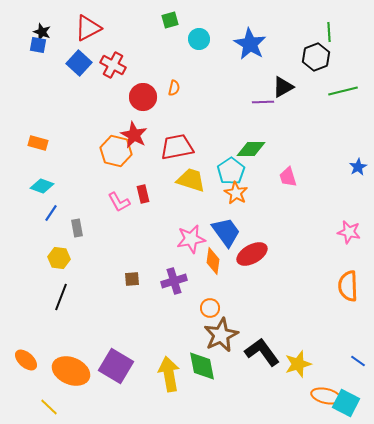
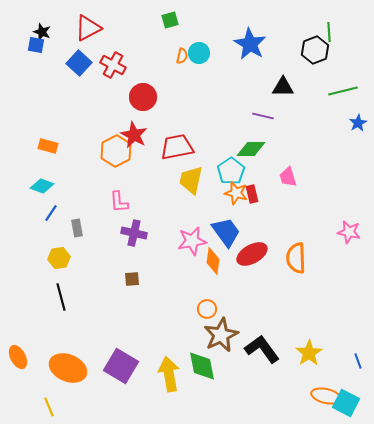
cyan circle at (199, 39): moved 14 px down
blue square at (38, 45): moved 2 px left
black hexagon at (316, 57): moved 1 px left, 7 px up
black triangle at (283, 87): rotated 30 degrees clockwise
orange semicircle at (174, 88): moved 8 px right, 32 px up
purple line at (263, 102): moved 14 px down; rotated 15 degrees clockwise
orange rectangle at (38, 143): moved 10 px right, 3 px down
orange hexagon at (116, 151): rotated 20 degrees clockwise
blue star at (358, 167): moved 44 px up
yellow trapezoid at (191, 180): rotated 96 degrees counterclockwise
orange star at (236, 193): rotated 15 degrees counterclockwise
red rectangle at (143, 194): moved 109 px right
pink L-shape at (119, 202): rotated 25 degrees clockwise
pink star at (191, 239): moved 1 px right, 2 px down
yellow hexagon at (59, 258): rotated 15 degrees counterclockwise
purple cross at (174, 281): moved 40 px left, 48 px up; rotated 30 degrees clockwise
orange semicircle at (348, 286): moved 52 px left, 28 px up
black line at (61, 297): rotated 36 degrees counterclockwise
orange circle at (210, 308): moved 3 px left, 1 px down
black L-shape at (262, 352): moved 3 px up
orange ellipse at (26, 360): moved 8 px left, 3 px up; rotated 20 degrees clockwise
blue line at (358, 361): rotated 35 degrees clockwise
yellow star at (298, 364): moved 11 px right, 11 px up; rotated 16 degrees counterclockwise
purple square at (116, 366): moved 5 px right
orange ellipse at (71, 371): moved 3 px left, 3 px up
yellow line at (49, 407): rotated 24 degrees clockwise
